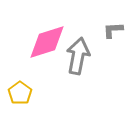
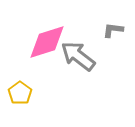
gray L-shape: rotated 10 degrees clockwise
gray arrow: rotated 63 degrees counterclockwise
